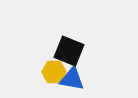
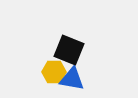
black square: moved 1 px up
